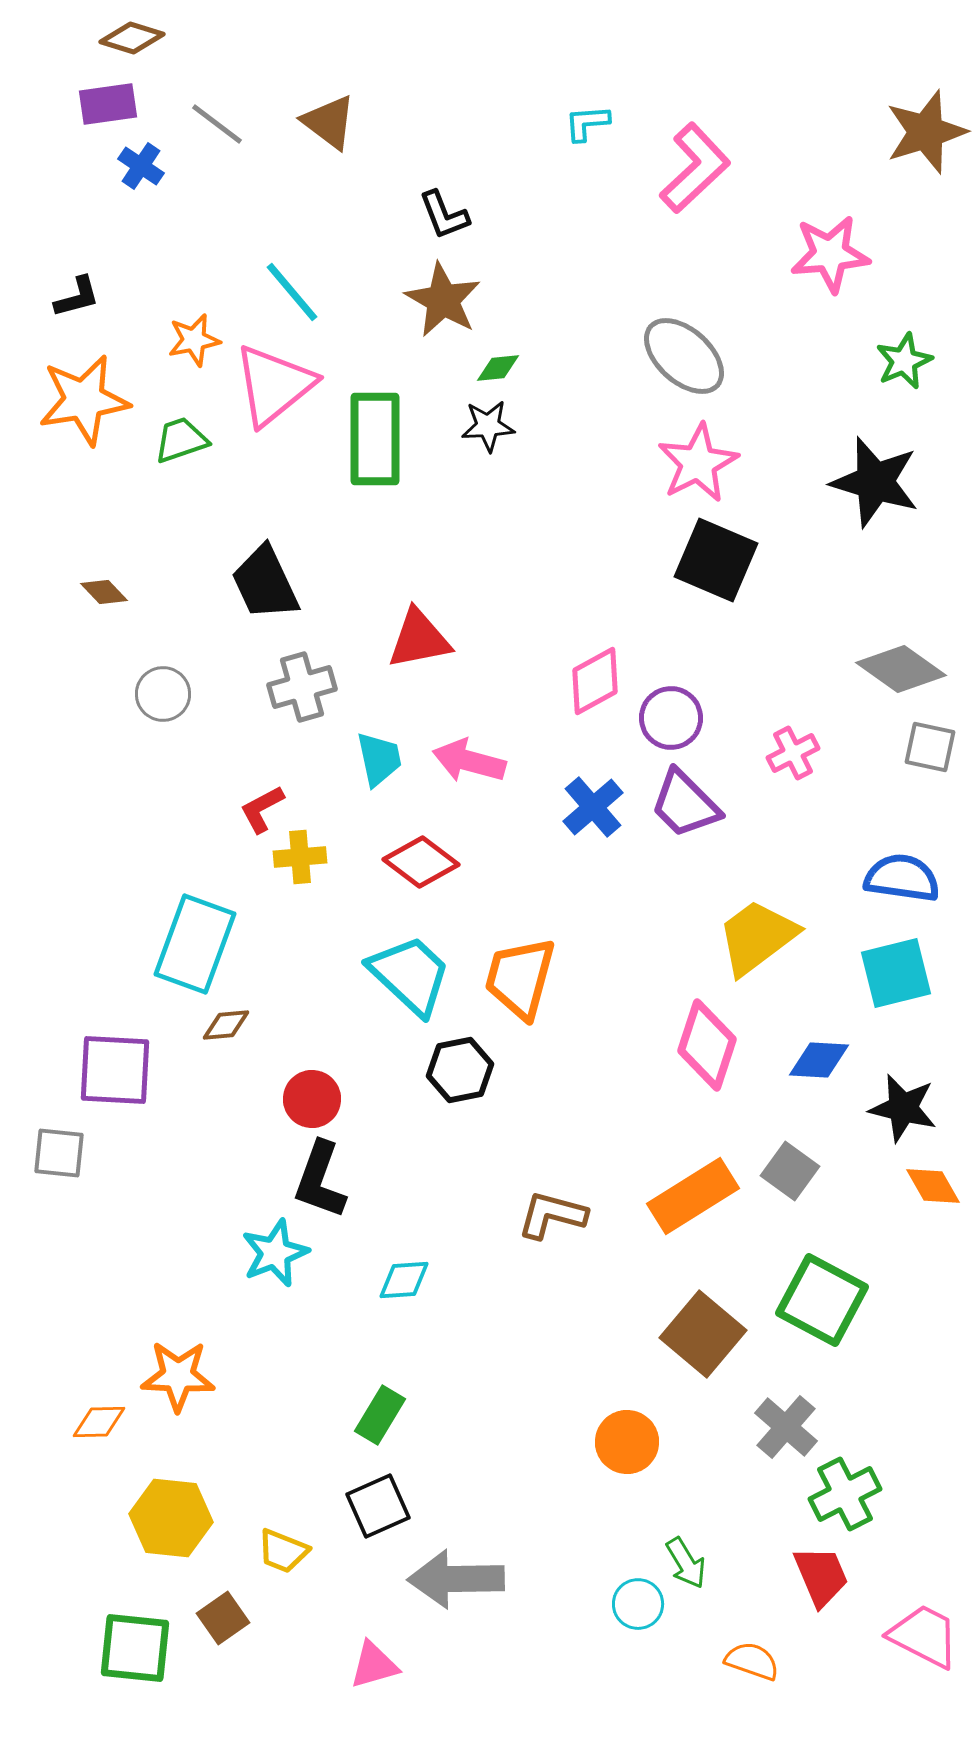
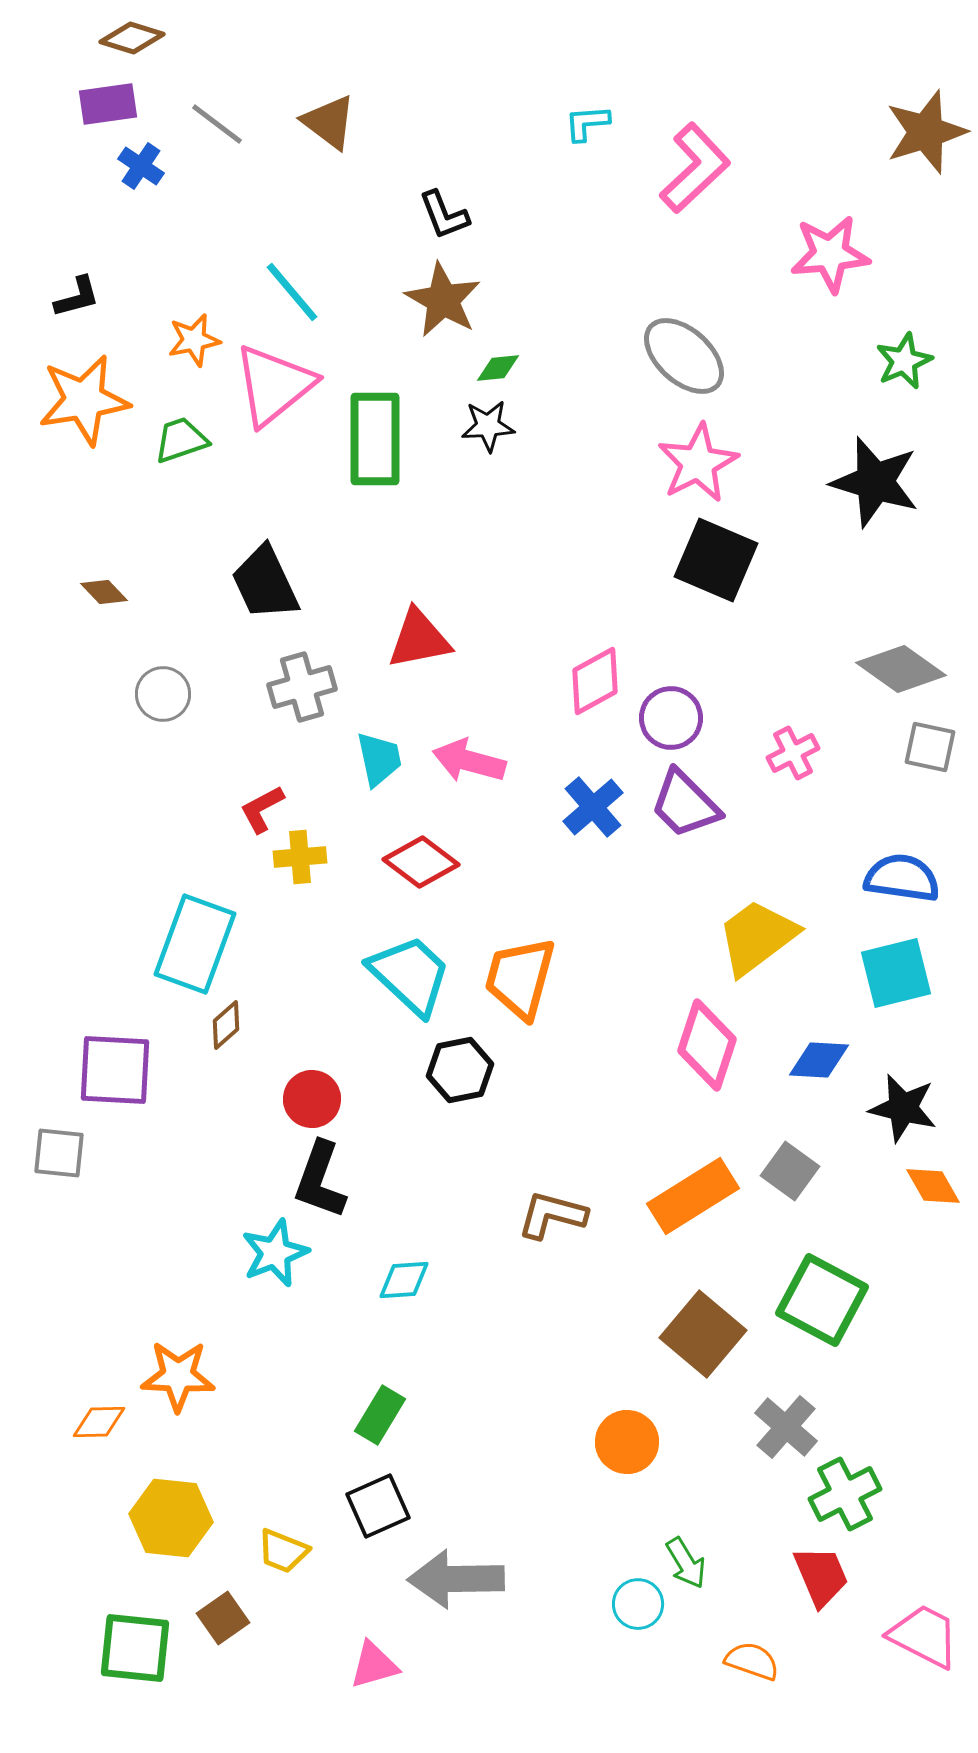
brown diamond at (226, 1025): rotated 36 degrees counterclockwise
